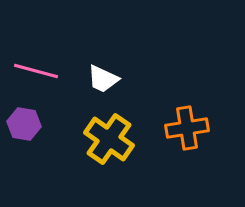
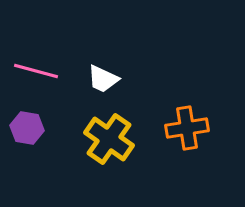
purple hexagon: moved 3 px right, 4 px down
